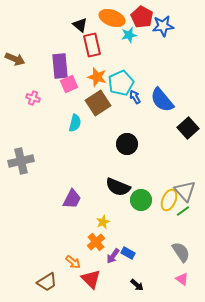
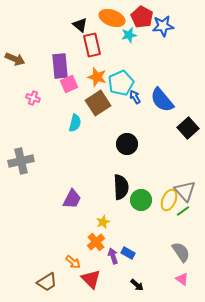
black semicircle: moved 3 px right; rotated 115 degrees counterclockwise
purple arrow: rotated 126 degrees clockwise
